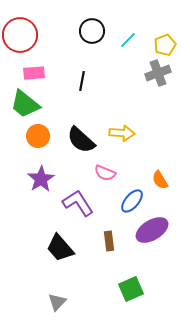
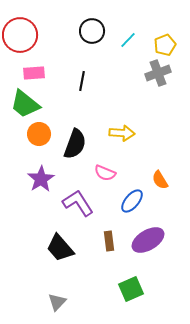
orange circle: moved 1 px right, 2 px up
black semicircle: moved 6 px left, 4 px down; rotated 112 degrees counterclockwise
purple ellipse: moved 4 px left, 10 px down
